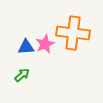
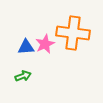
green arrow: moved 1 px right, 1 px down; rotated 21 degrees clockwise
